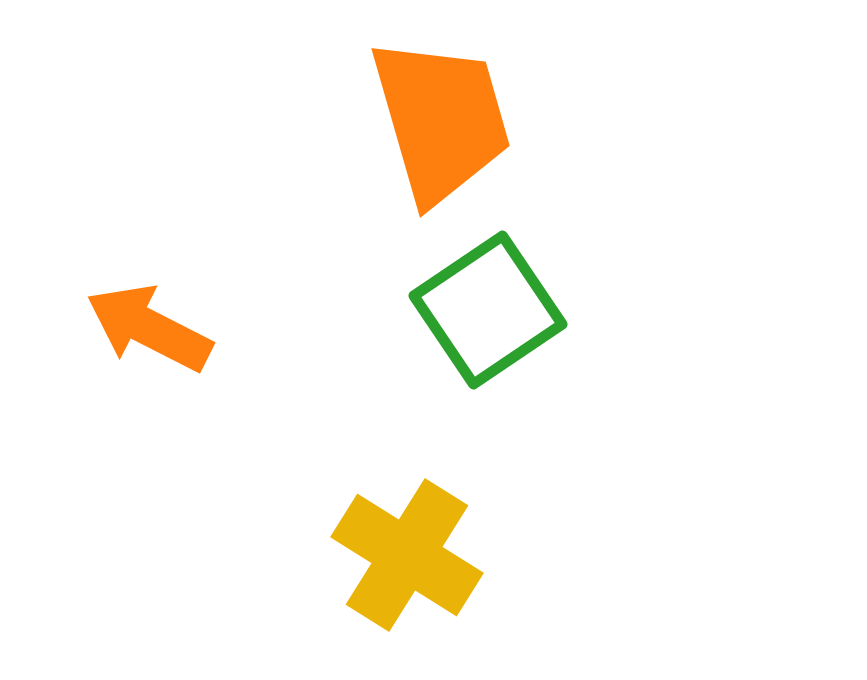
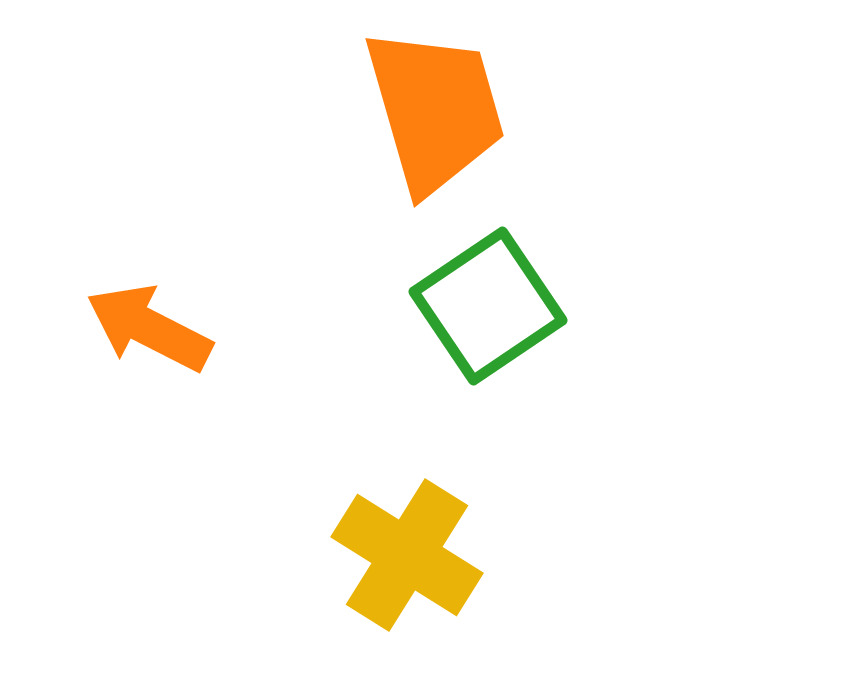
orange trapezoid: moved 6 px left, 10 px up
green square: moved 4 px up
